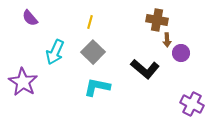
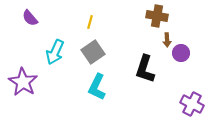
brown cross: moved 4 px up
gray square: rotated 10 degrees clockwise
black L-shape: rotated 68 degrees clockwise
cyan L-shape: rotated 76 degrees counterclockwise
